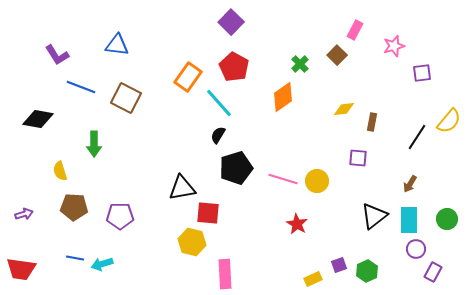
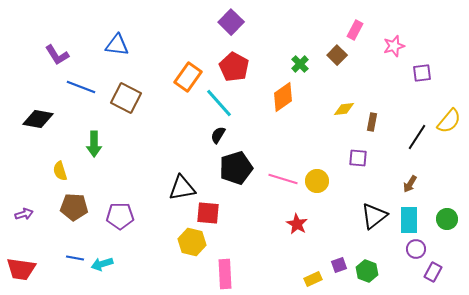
green hexagon at (367, 271): rotated 15 degrees counterclockwise
